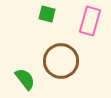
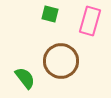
green square: moved 3 px right
green semicircle: moved 1 px up
